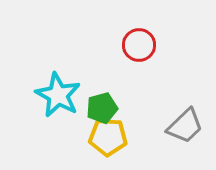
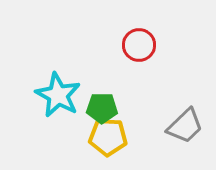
green pentagon: rotated 16 degrees clockwise
